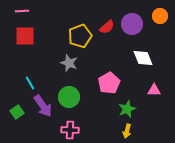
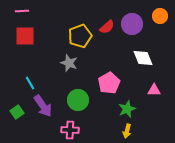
green circle: moved 9 px right, 3 px down
